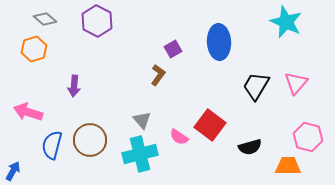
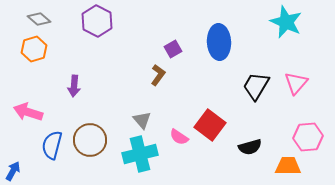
gray diamond: moved 6 px left
pink hexagon: rotated 20 degrees counterclockwise
